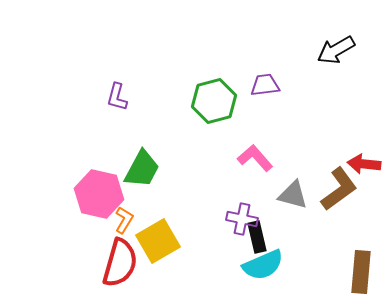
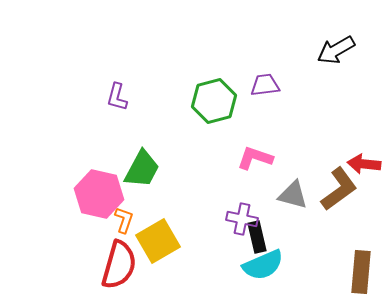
pink L-shape: rotated 30 degrees counterclockwise
orange L-shape: rotated 12 degrees counterclockwise
red semicircle: moved 1 px left, 2 px down
